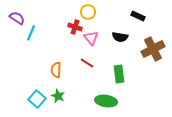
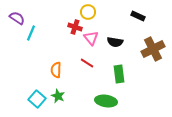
black semicircle: moved 5 px left, 5 px down
